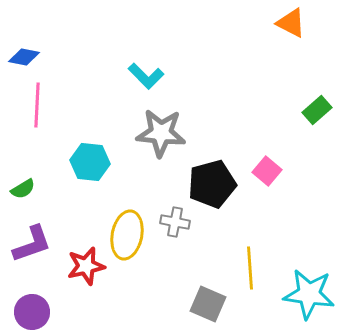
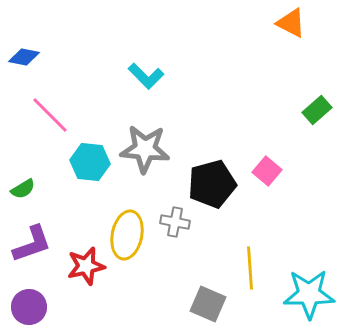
pink line: moved 13 px right, 10 px down; rotated 48 degrees counterclockwise
gray star: moved 16 px left, 16 px down
cyan star: rotated 9 degrees counterclockwise
purple circle: moved 3 px left, 5 px up
